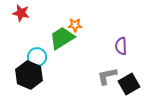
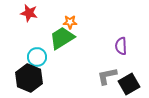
red star: moved 8 px right
orange star: moved 5 px left, 3 px up
black hexagon: moved 3 px down
